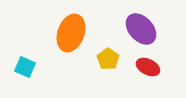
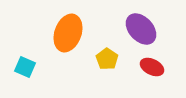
orange ellipse: moved 3 px left
yellow pentagon: moved 1 px left
red ellipse: moved 4 px right
